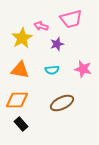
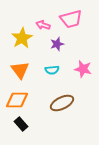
pink arrow: moved 2 px right, 1 px up
orange triangle: rotated 42 degrees clockwise
